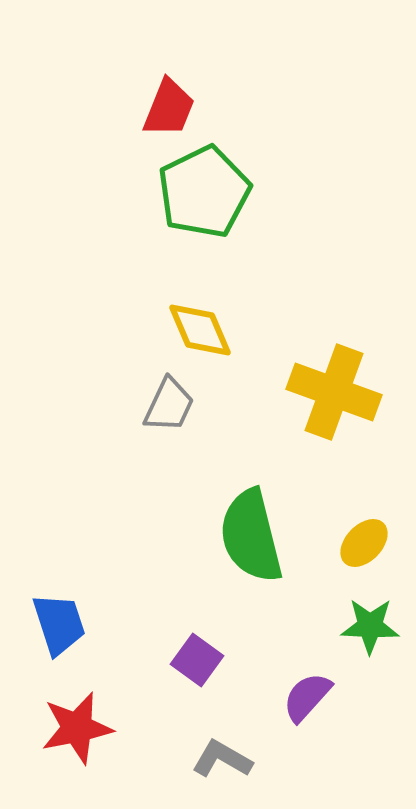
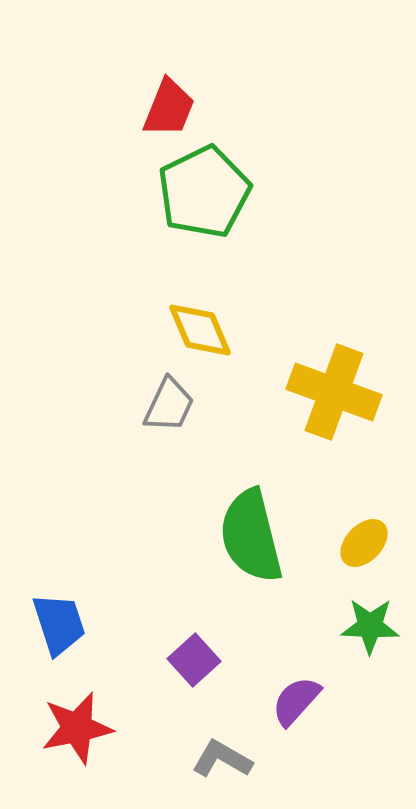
purple square: moved 3 px left; rotated 12 degrees clockwise
purple semicircle: moved 11 px left, 4 px down
